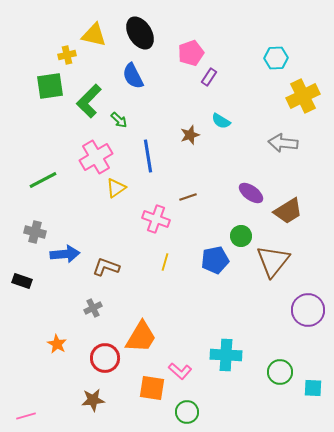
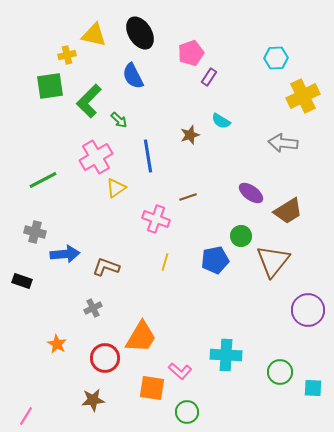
pink line at (26, 416): rotated 42 degrees counterclockwise
